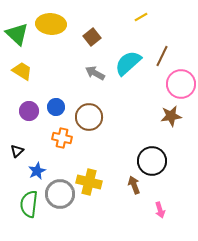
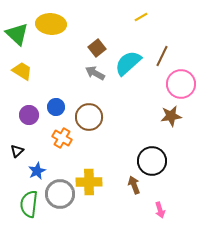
brown square: moved 5 px right, 11 px down
purple circle: moved 4 px down
orange cross: rotated 18 degrees clockwise
yellow cross: rotated 15 degrees counterclockwise
